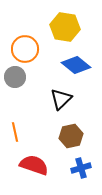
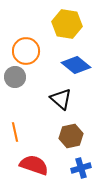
yellow hexagon: moved 2 px right, 3 px up
orange circle: moved 1 px right, 2 px down
black triangle: rotated 35 degrees counterclockwise
